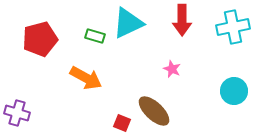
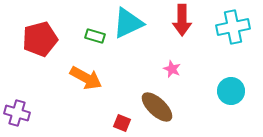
cyan circle: moved 3 px left
brown ellipse: moved 3 px right, 4 px up
